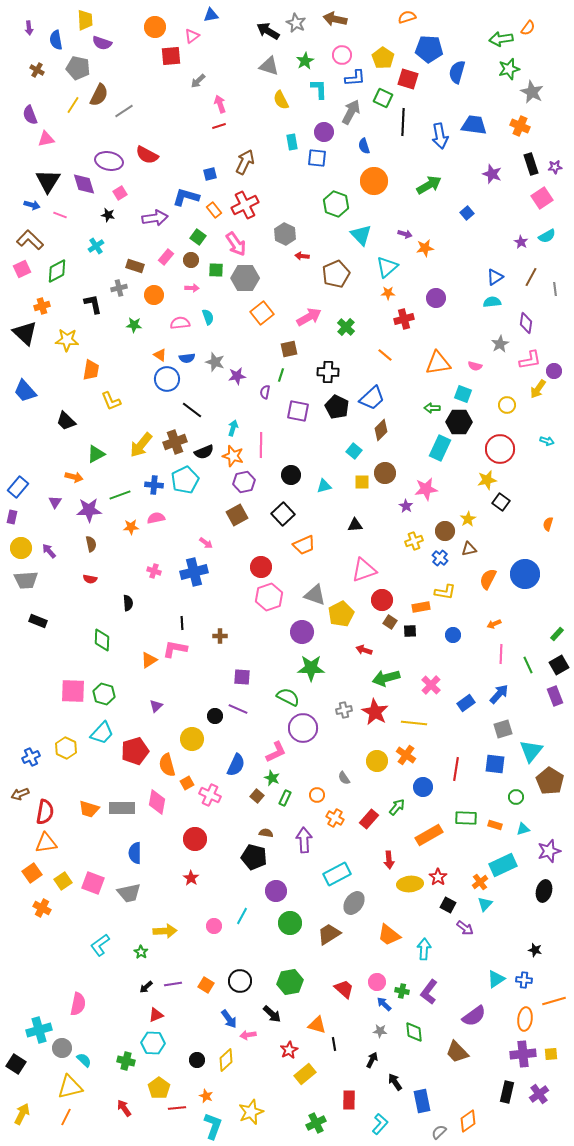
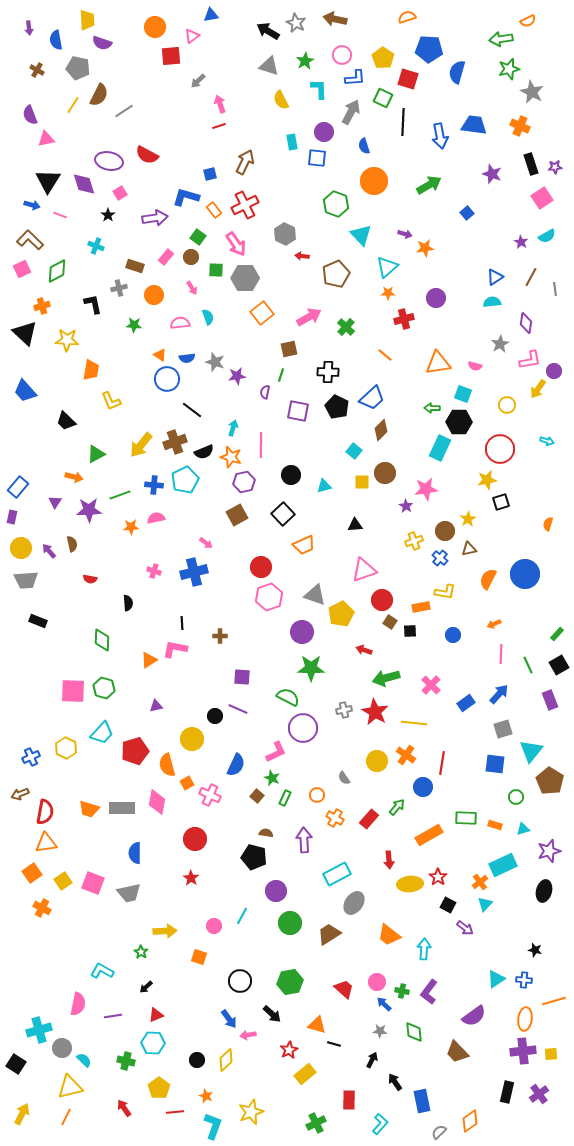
yellow trapezoid at (85, 20): moved 2 px right
orange semicircle at (528, 28): moved 7 px up; rotated 28 degrees clockwise
black star at (108, 215): rotated 24 degrees clockwise
cyan cross at (96, 246): rotated 35 degrees counterclockwise
brown circle at (191, 260): moved 3 px up
pink arrow at (192, 288): rotated 56 degrees clockwise
orange star at (233, 456): moved 2 px left, 1 px down
black square at (501, 502): rotated 36 degrees clockwise
brown semicircle at (91, 544): moved 19 px left
green hexagon at (104, 694): moved 6 px up
purple rectangle at (555, 696): moved 5 px left, 4 px down
purple triangle at (156, 706): rotated 32 degrees clockwise
red line at (456, 769): moved 14 px left, 6 px up
cyan L-shape at (100, 945): moved 2 px right, 26 px down; rotated 65 degrees clockwise
purple line at (173, 984): moved 60 px left, 32 px down
orange square at (206, 985): moved 7 px left, 28 px up; rotated 14 degrees counterclockwise
black line at (334, 1044): rotated 64 degrees counterclockwise
purple cross at (523, 1054): moved 3 px up
red line at (177, 1108): moved 2 px left, 4 px down
orange diamond at (468, 1121): moved 2 px right
